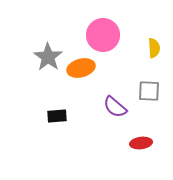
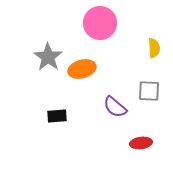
pink circle: moved 3 px left, 12 px up
orange ellipse: moved 1 px right, 1 px down
